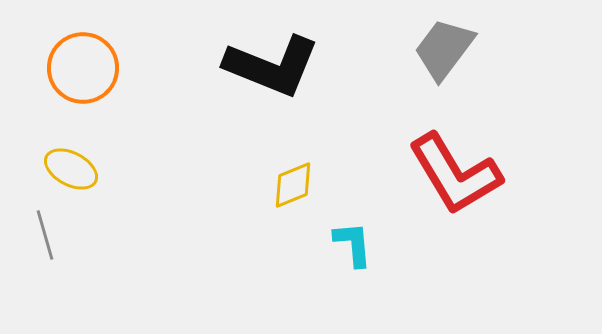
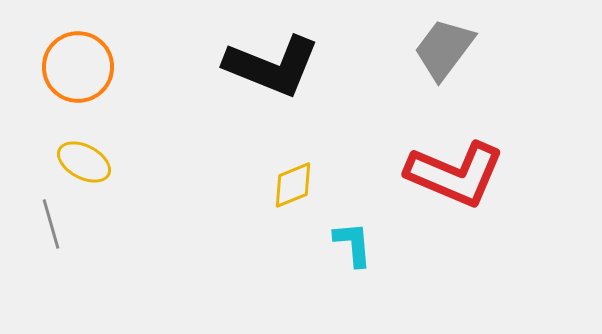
orange circle: moved 5 px left, 1 px up
yellow ellipse: moved 13 px right, 7 px up
red L-shape: rotated 36 degrees counterclockwise
gray line: moved 6 px right, 11 px up
